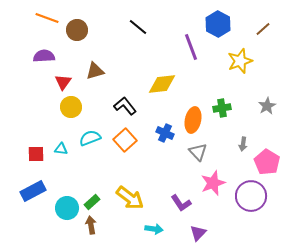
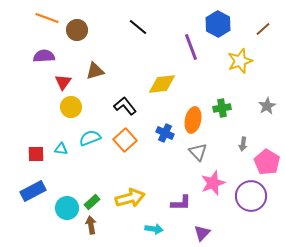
yellow arrow: rotated 52 degrees counterclockwise
purple L-shape: rotated 55 degrees counterclockwise
purple triangle: moved 4 px right
